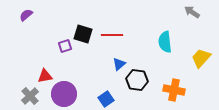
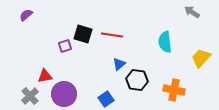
red line: rotated 10 degrees clockwise
